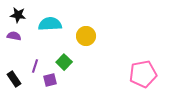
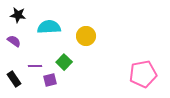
cyan semicircle: moved 1 px left, 3 px down
purple semicircle: moved 5 px down; rotated 24 degrees clockwise
purple line: rotated 72 degrees clockwise
